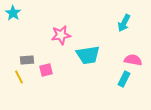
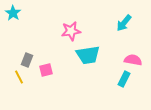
cyan arrow: rotated 12 degrees clockwise
pink star: moved 10 px right, 4 px up
gray rectangle: rotated 64 degrees counterclockwise
